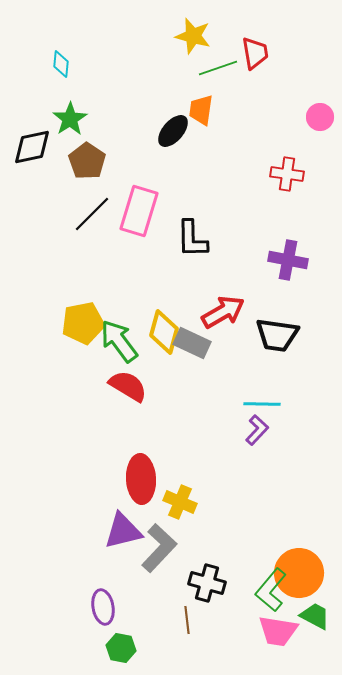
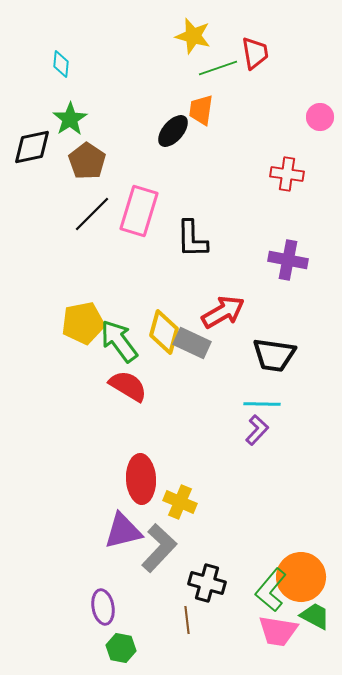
black trapezoid: moved 3 px left, 20 px down
orange circle: moved 2 px right, 4 px down
